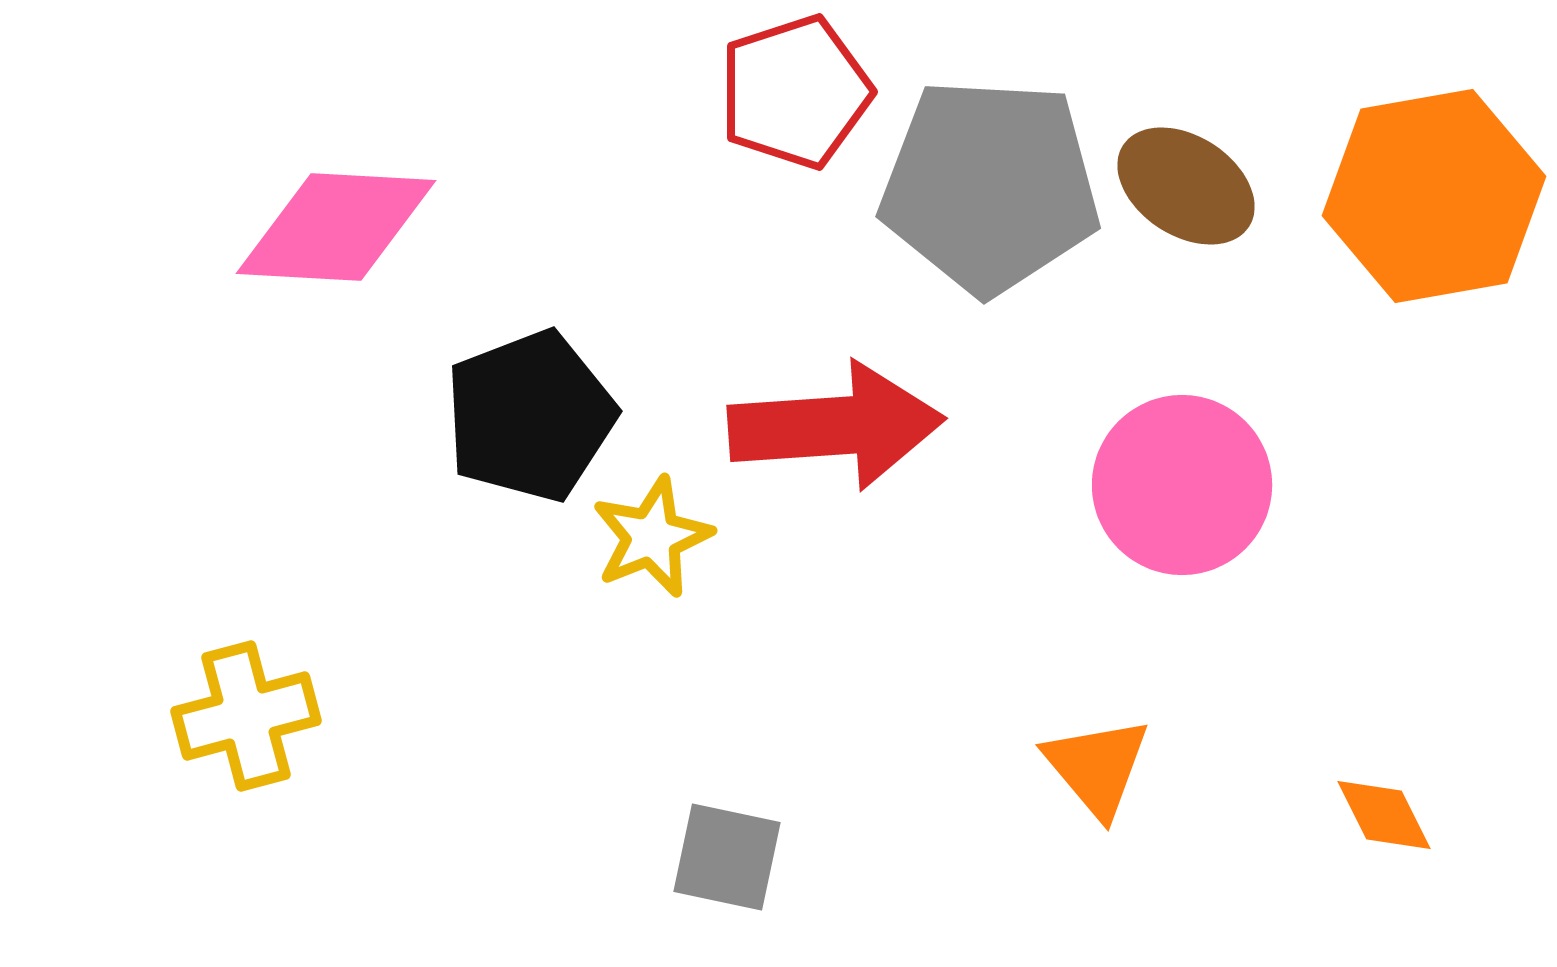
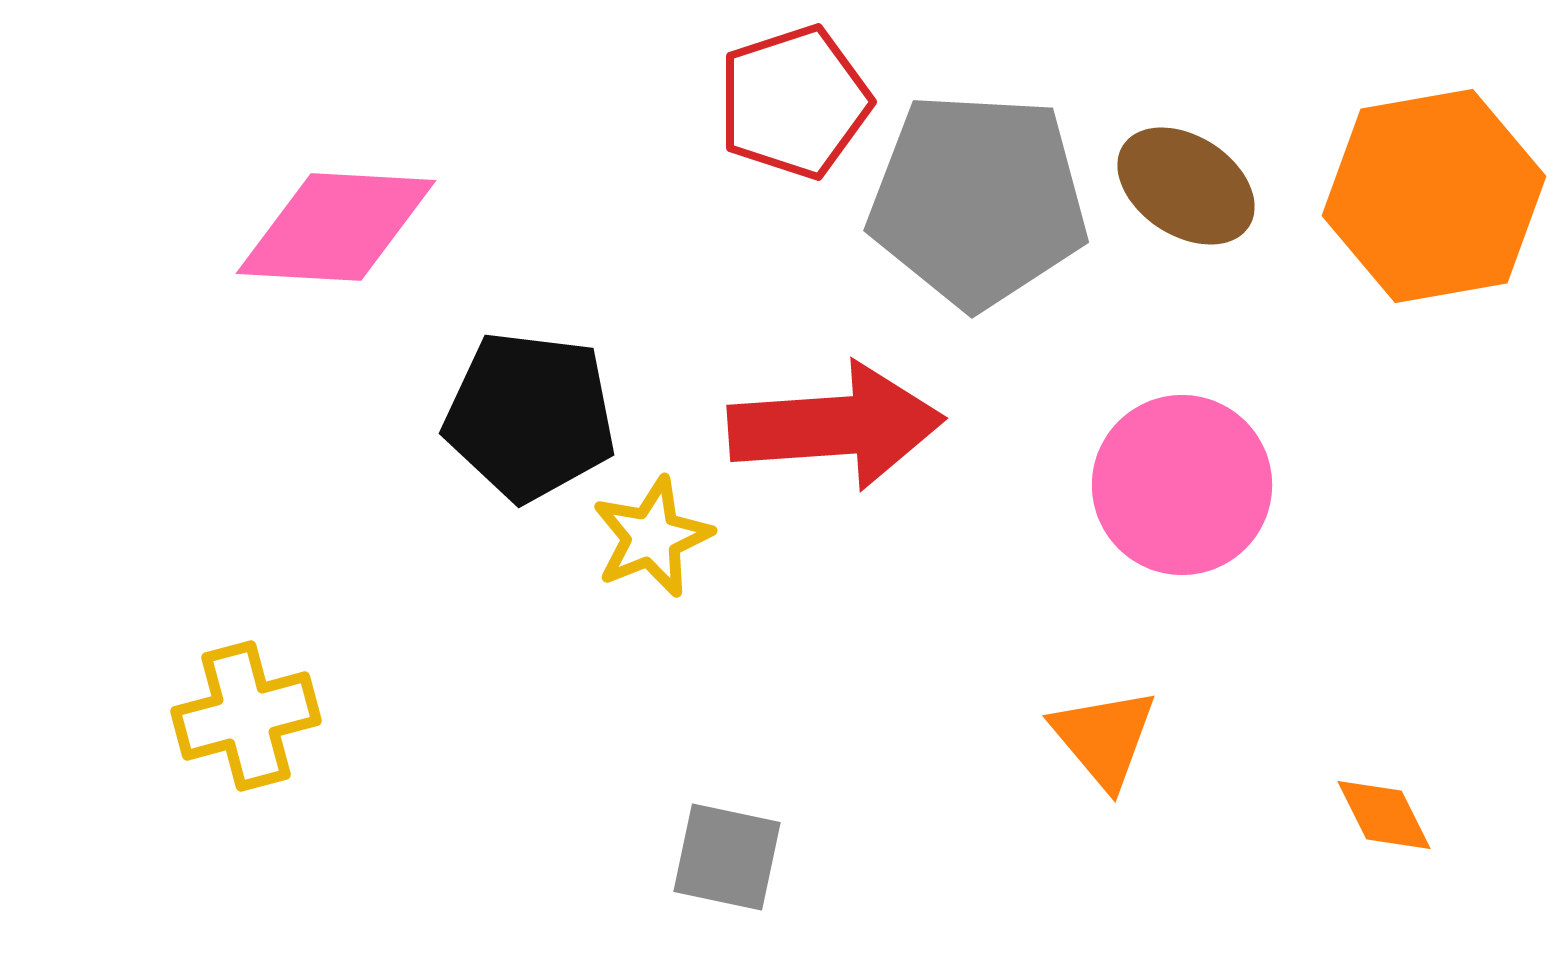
red pentagon: moved 1 px left, 10 px down
gray pentagon: moved 12 px left, 14 px down
black pentagon: rotated 28 degrees clockwise
orange triangle: moved 7 px right, 29 px up
